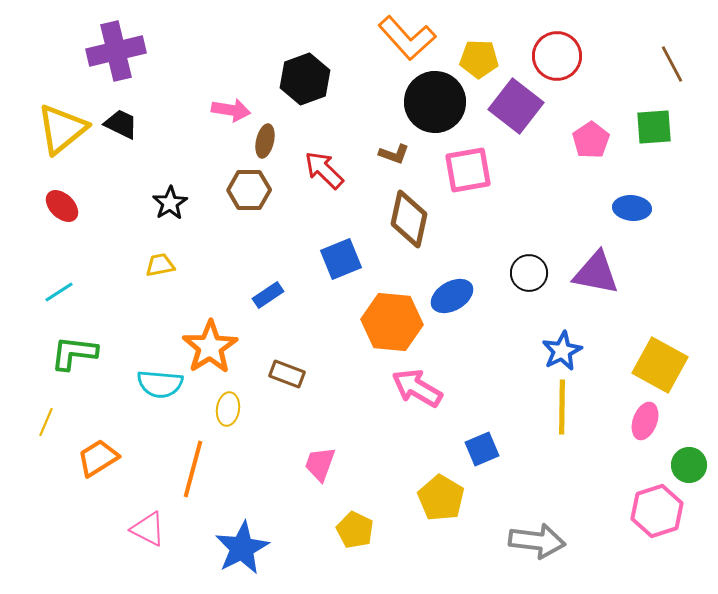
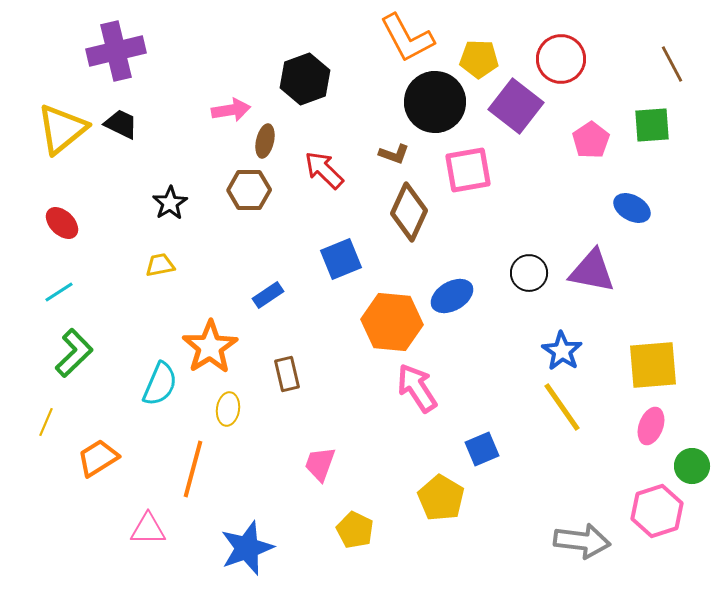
orange L-shape at (407, 38): rotated 14 degrees clockwise
red circle at (557, 56): moved 4 px right, 3 px down
pink arrow at (231, 110): rotated 18 degrees counterclockwise
green square at (654, 127): moved 2 px left, 2 px up
red ellipse at (62, 206): moved 17 px down
blue ellipse at (632, 208): rotated 24 degrees clockwise
brown diamond at (409, 219): moved 7 px up; rotated 12 degrees clockwise
purple triangle at (596, 273): moved 4 px left, 2 px up
blue star at (562, 351): rotated 12 degrees counterclockwise
green L-shape at (74, 353): rotated 129 degrees clockwise
yellow square at (660, 365): moved 7 px left; rotated 34 degrees counterclockwise
brown rectangle at (287, 374): rotated 56 degrees clockwise
cyan semicircle at (160, 384): rotated 72 degrees counterclockwise
pink arrow at (417, 388): rotated 27 degrees clockwise
yellow line at (562, 407): rotated 36 degrees counterclockwise
pink ellipse at (645, 421): moved 6 px right, 5 px down
green circle at (689, 465): moved 3 px right, 1 px down
pink triangle at (148, 529): rotated 27 degrees counterclockwise
gray arrow at (537, 541): moved 45 px right
blue star at (242, 548): moved 5 px right; rotated 8 degrees clockwise
